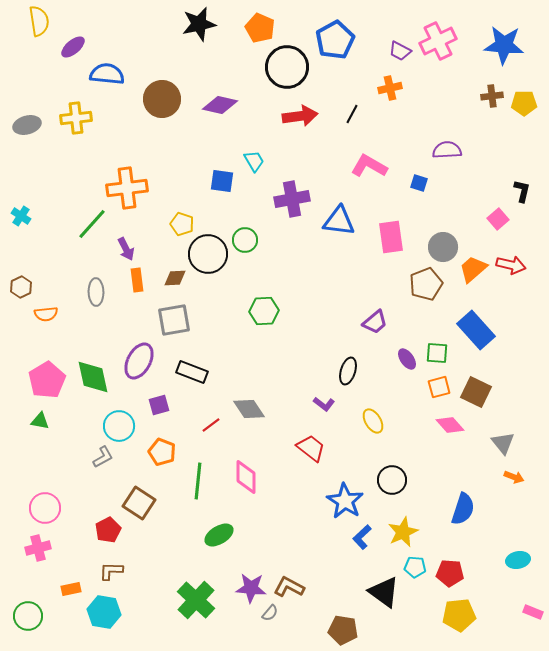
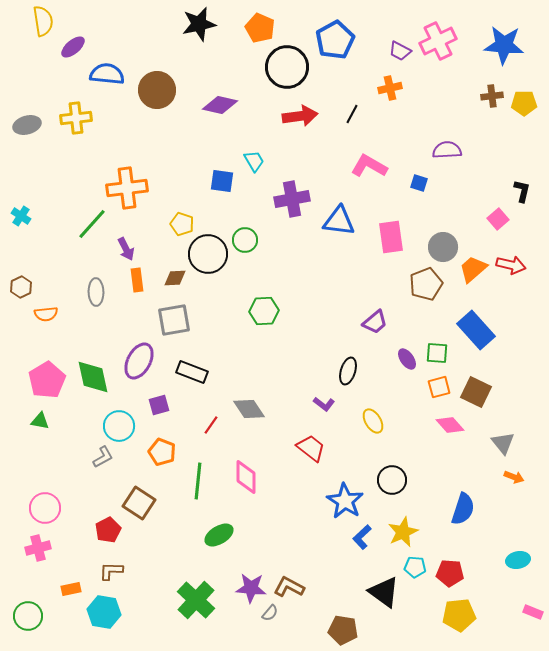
yellow semicircle at (39, 21): moved 4 px right
brown circle at (162, 99): moved 5 px left, 9 px up
red line at (211, 425): rotated 18 degrees counterclockwise
